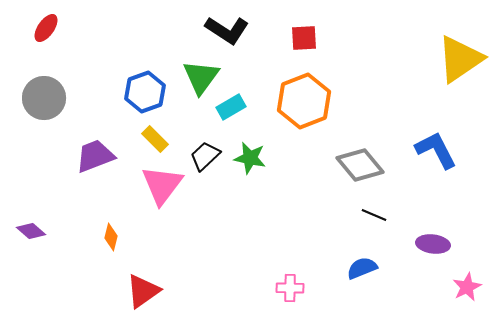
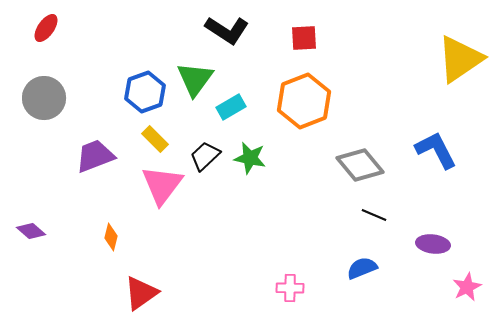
green triangle: moved 6 px left, 2 px down
red triangle: moved 2 px left, 2 px down
